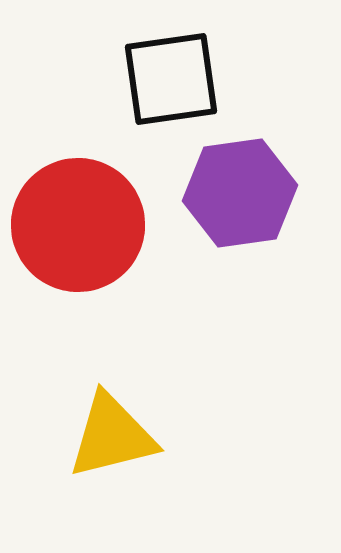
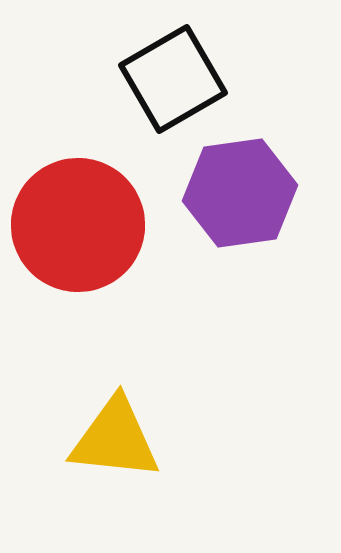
black square: moved 2 px right; rotated 22 degrees counterclockwise
yellow triangle: moved 3 px right, 3 px down; rotated 20 degrees clockwise
